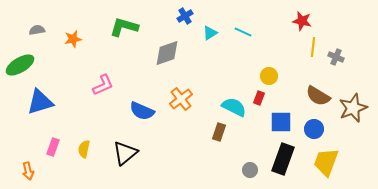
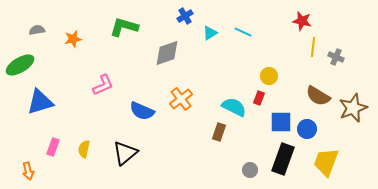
blue circle: moved 7 px left
